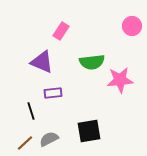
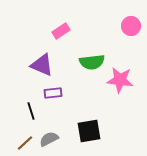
pink circle: moved 1 px left
pink rectangle: rotated 24 degrees clockwise
purple triangle: moved 3 px down
pink star: rotated 12 degrees clockwise
